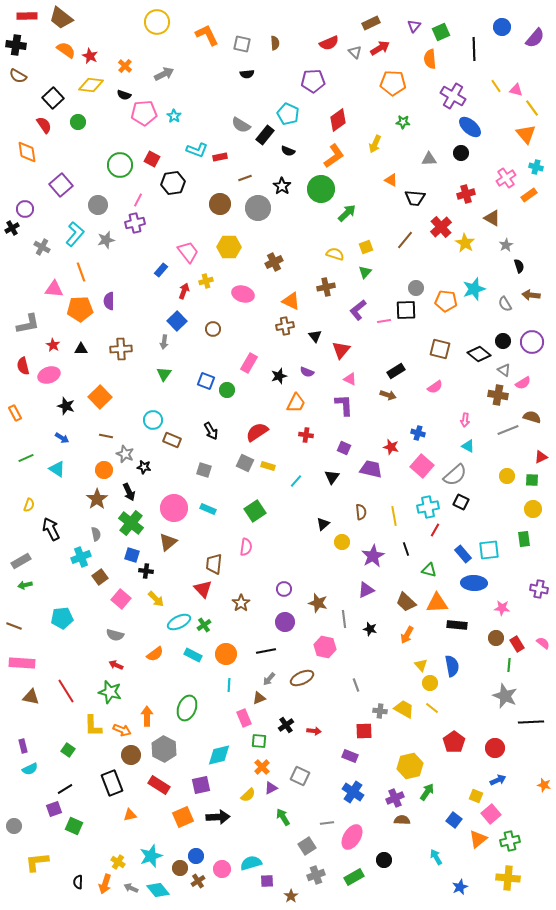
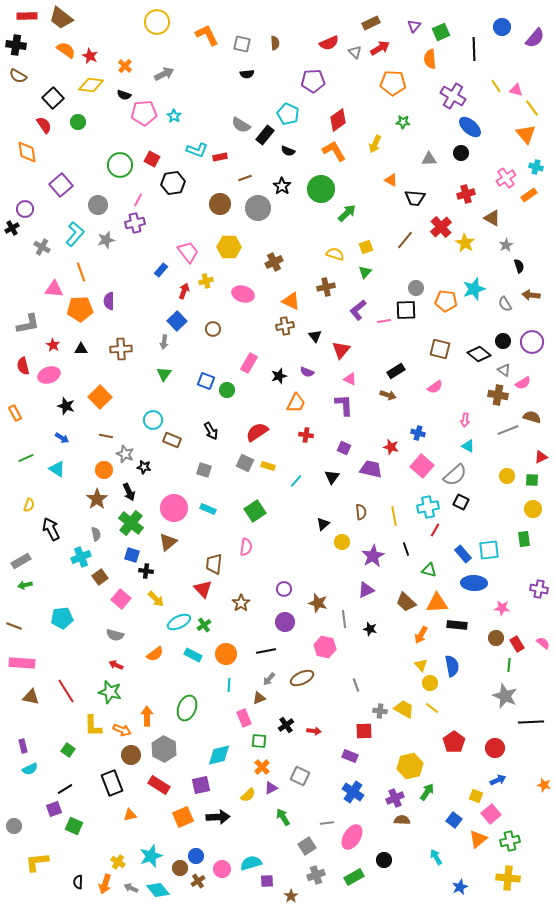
orange L-shape at (334, 156): moved 5 px up; rotated 85 degrees counterclockwise
orange arrow at (407, 635): moved 14 px right
